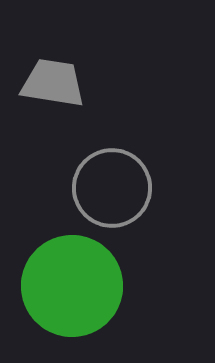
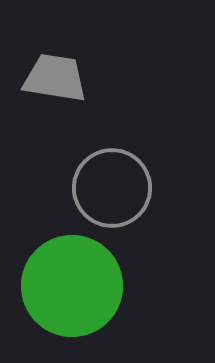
gray trapezoid: moved 2 px right, 5 px up
